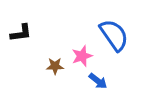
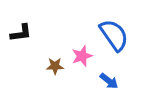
blue arrow: moved 11 px right
